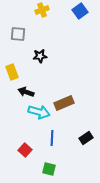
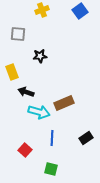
green square: moved 2 px right
